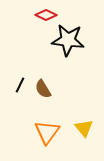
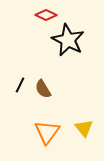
black star: rotated 20 degrees clockwise
